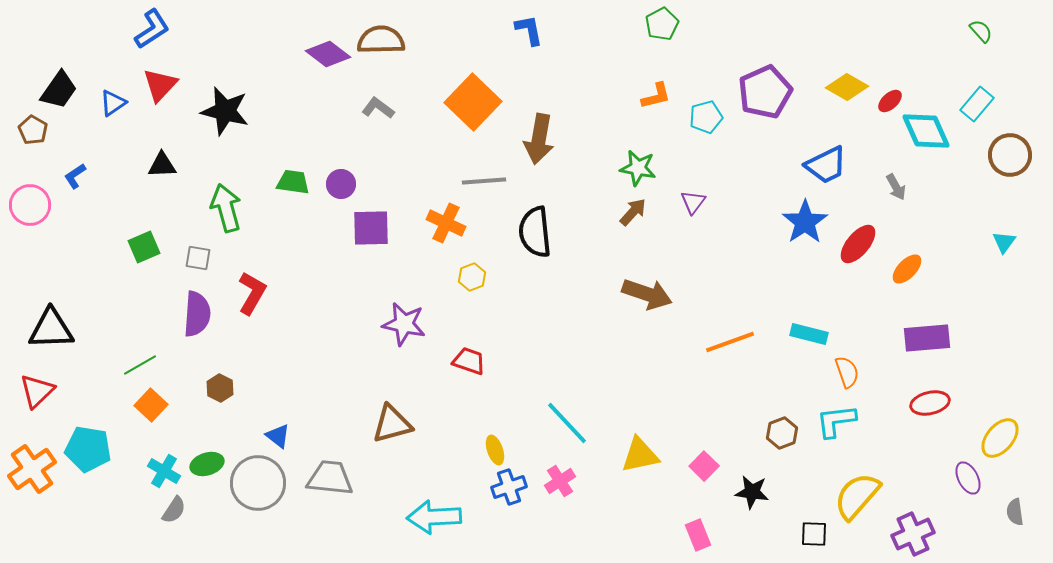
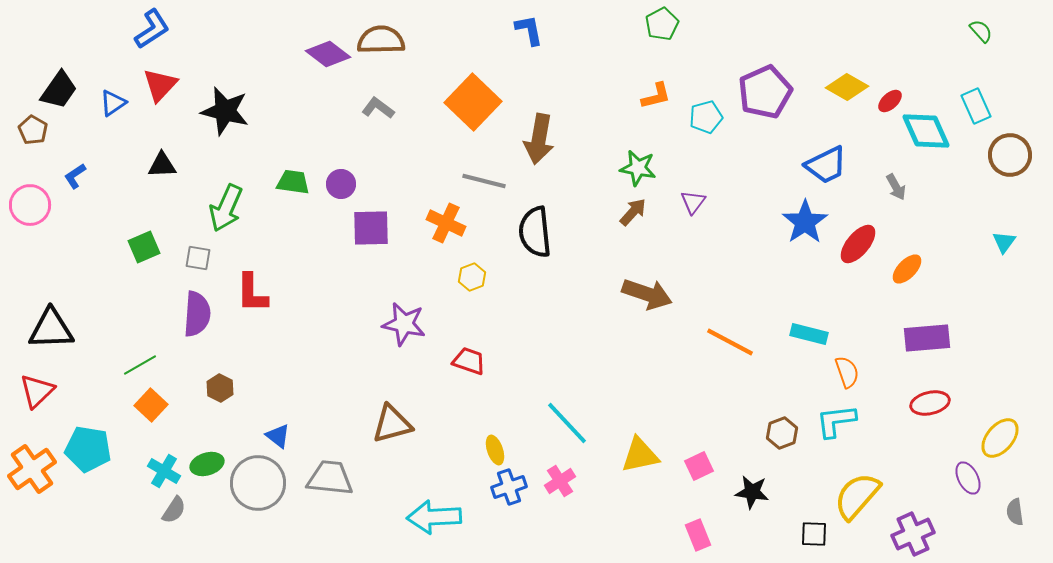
cyan rectangle at (977, 104): moved 1 px left, 2 px down; rotated 64 degrees counterclockwise
gray line at (484, 181): rotated 18 degrees clockwise
green arrow at (226, 208): rotated 141 degrees counterclockwise
red L-shape at (252, 293): rotated 150 degrees clockwise
orange line at (730, 342): rotated 48 degrees clockwise
pink square at (704, 466): moved 5 px left; rotated 20 degrees clockwise
